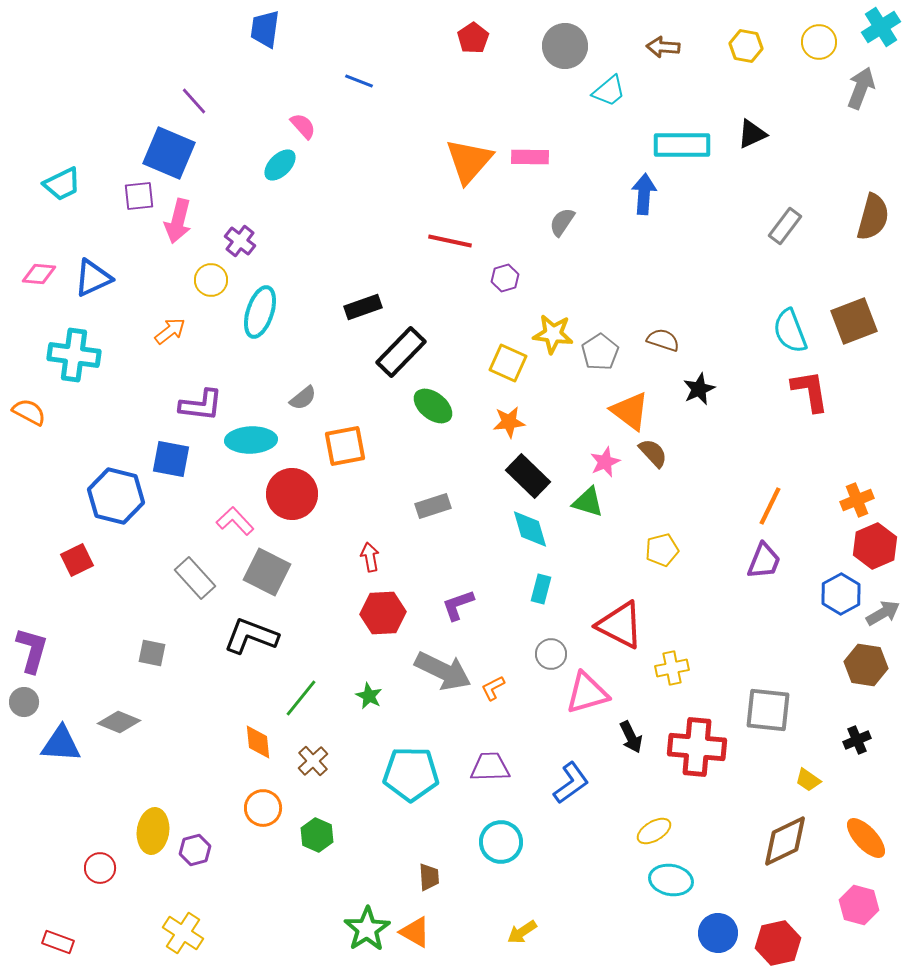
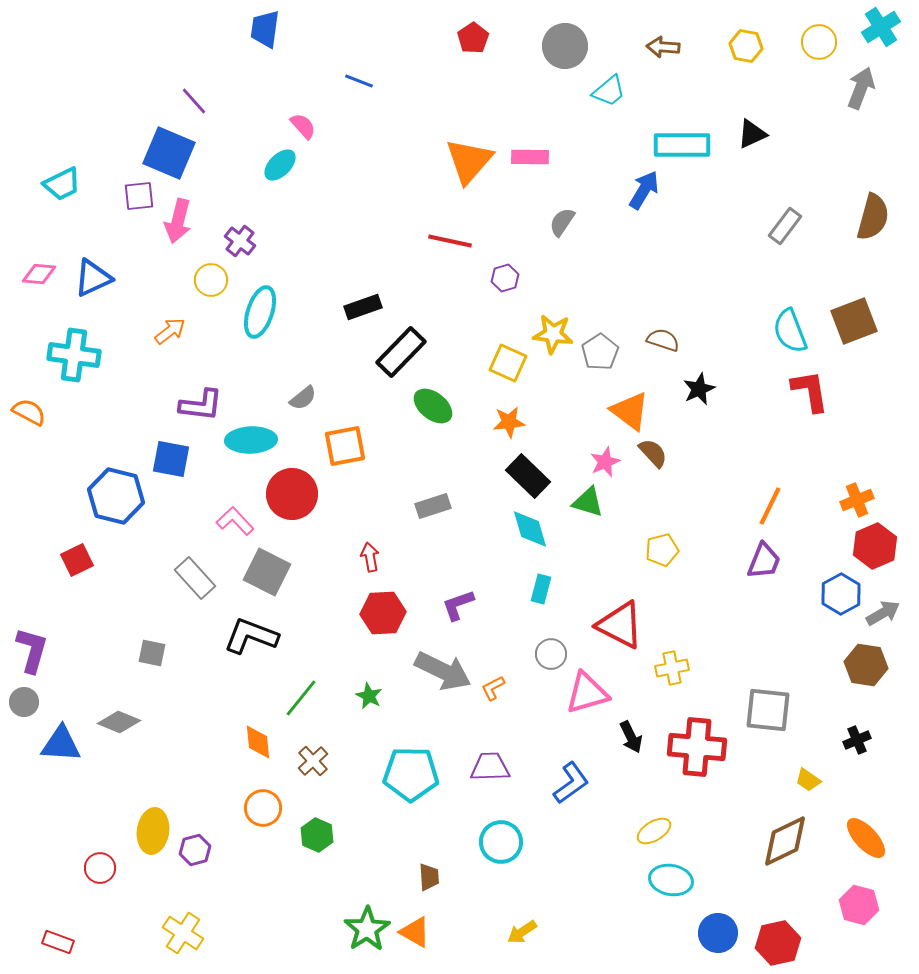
blue arrow at (644, 194): moved 4 px up; rotated 27 degrees clockwise
